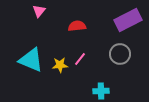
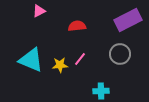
pink triangle: rotated 24 degrees clockwise
